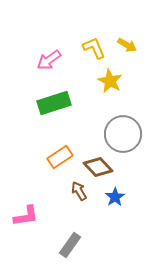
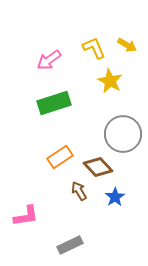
gray rectangle: rotated 30 degrees clockwise
